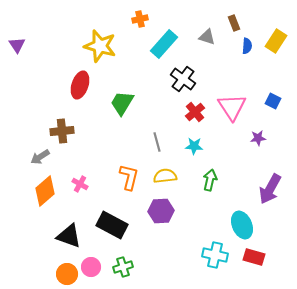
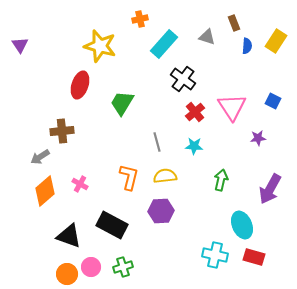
purple triangle: moved 3 px right
green arrow: moved 11 px right
